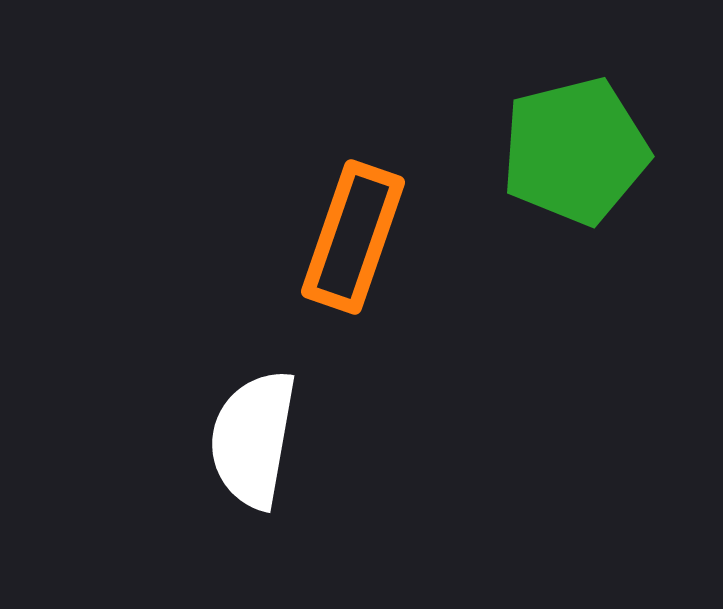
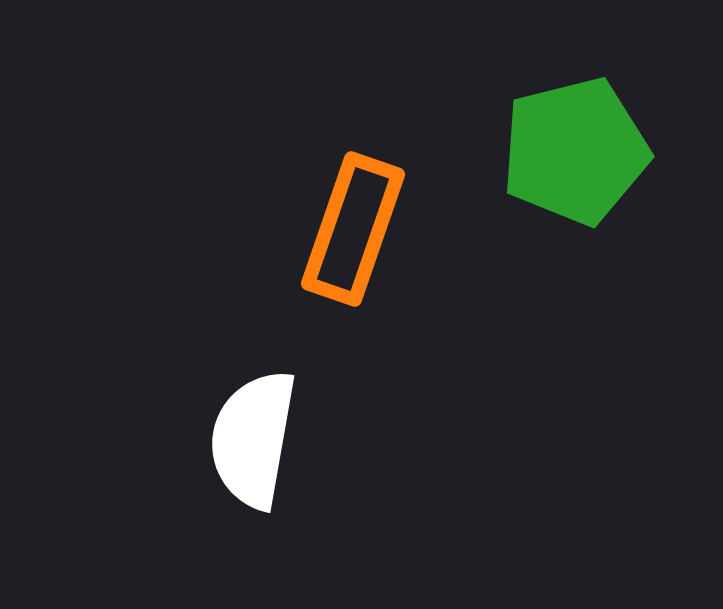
orange rectangle: moved 8 px up
